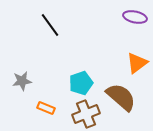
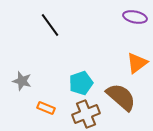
gray star: rotated 24 degrees clockwise
